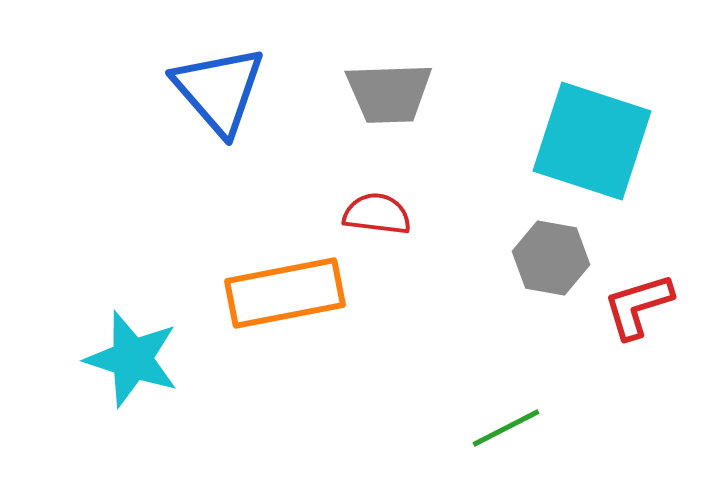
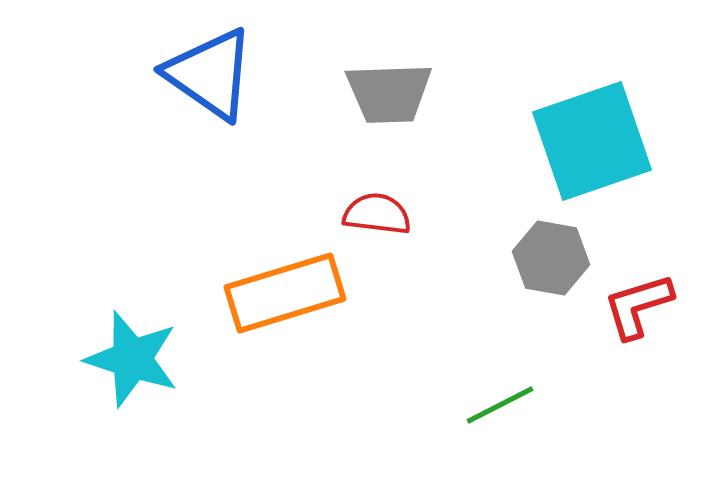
blue triangle: moved 9 px left, 16 px up; rotated 14 degrees counterclockwise
cyan square: rotated 37 degrees counterclockwise
orange rectangle: rotated 6 degrees counterclockwise
green line: moved 6 px left, 23 px up
